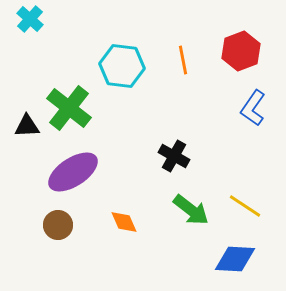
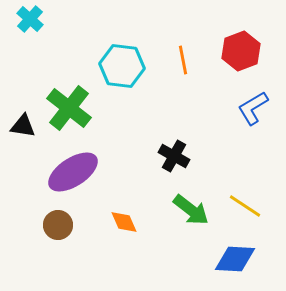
blue L-shape: rotated 24 degrees clockwise
black triangle: moved 4 px left; rotated 12 degrees clockwise
